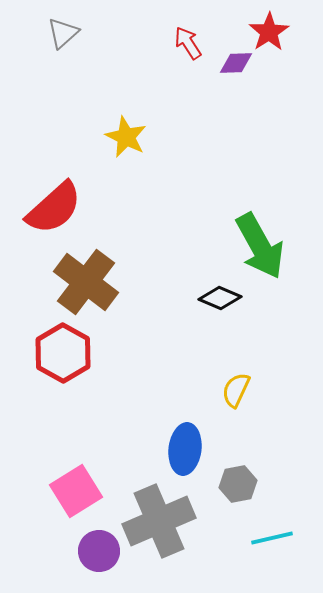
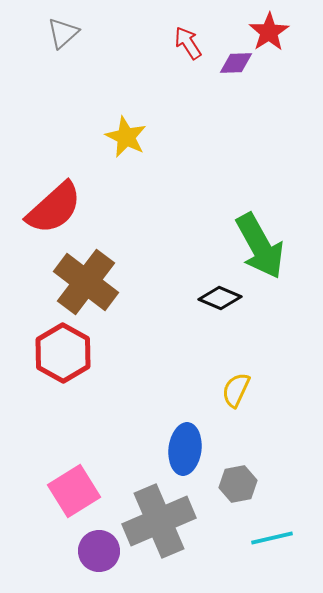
pink square: moved 2 px left
